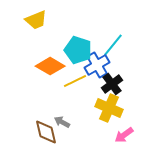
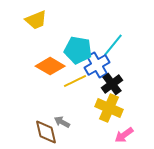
cyan pentagon: rotated 8 degrees counterclockwise
